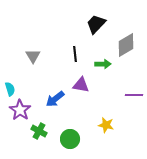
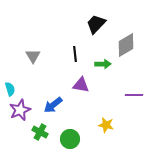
blue arrow: moved 2 px left, 6 px down
purple star: rotated 15 degrees clockwise
green cross: moved 1 px right, 1 px down
